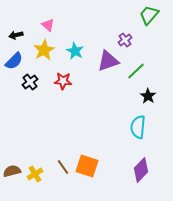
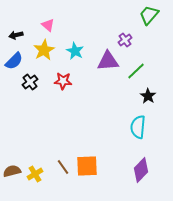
purple triangle: rotated 15 degrees clockwise
orange square: rotated 20 degrees counterclockwise
